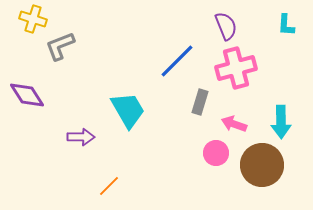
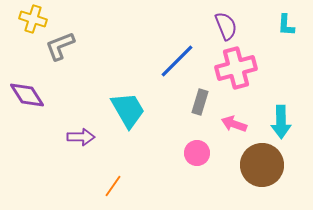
pink circle: moved 19 px left
orange line: moved 4 px right; rotated 10 degrees counterclockwise
